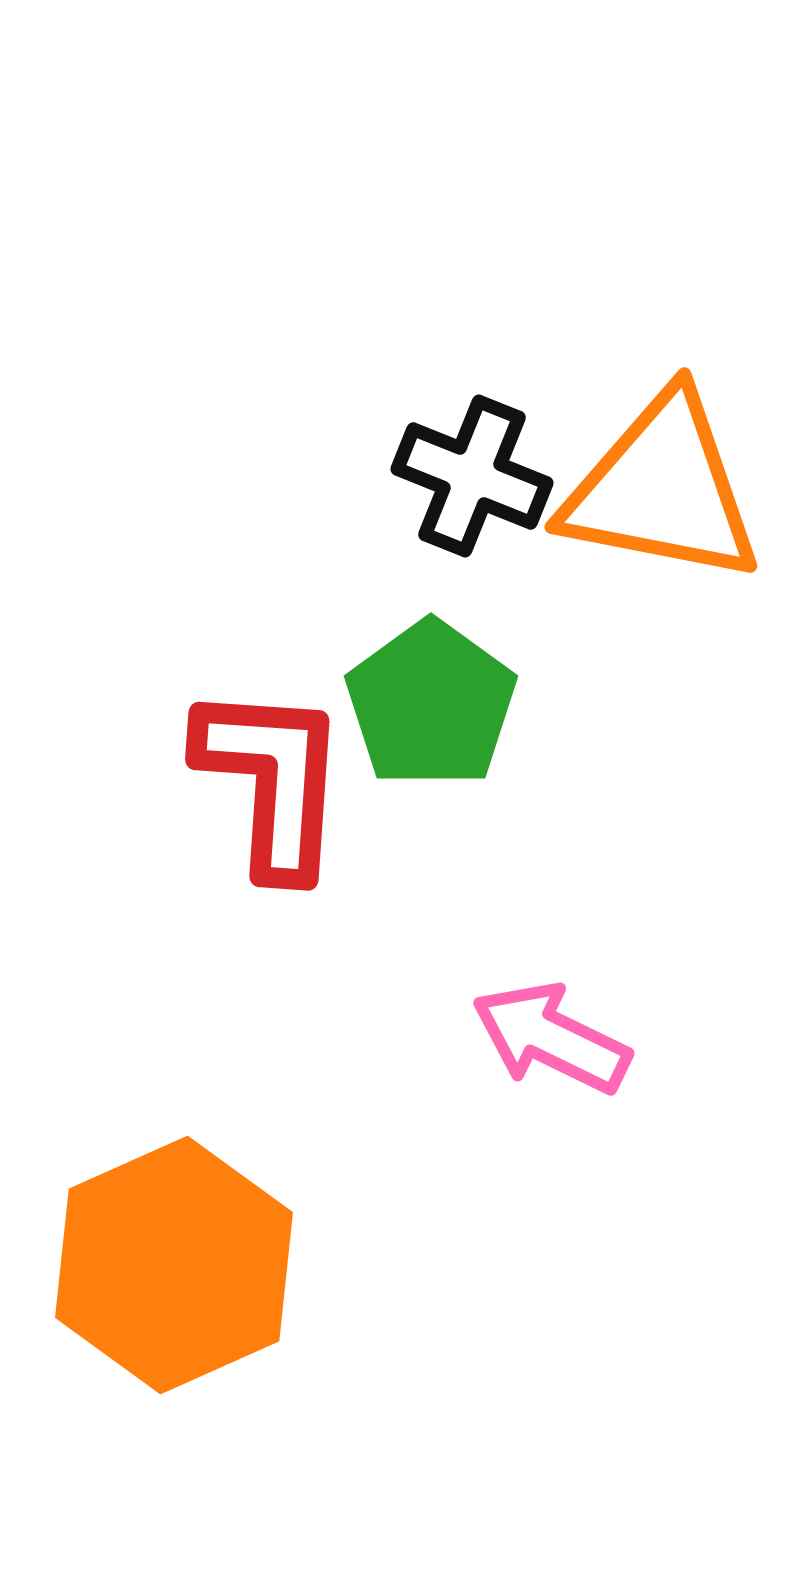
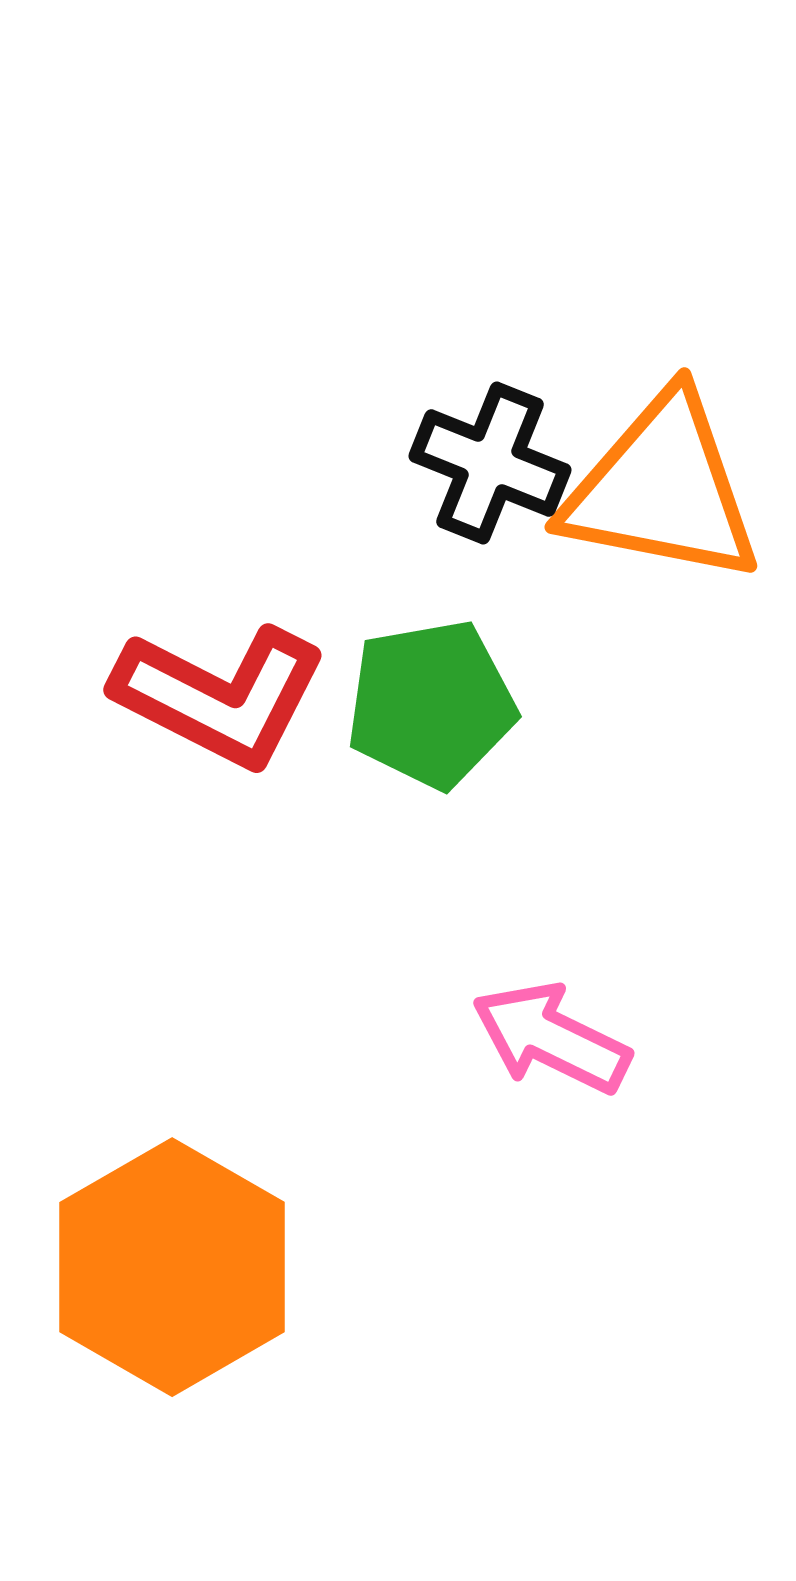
black cross: moved 18 px right, 13 px up
green pentagon: rotated 26 degrees clockwise
red L-shape: moved 52 px left, 84 px up; rotated 113 degrees clockwise
orange hexagon: moved 2 px left, 2 px down; rotated 6 degrees counterclockwise
